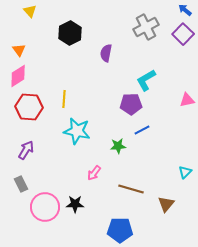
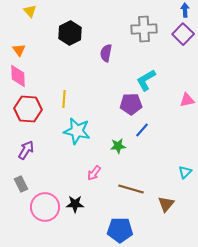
blue arrow: rotated 48 degrees clockwise
gray cross: moved 2 px left, 2 px down; rotated 25 degrees clockwise
pink diamond: rotated 60 degrees counterclockwise
red hexagon: moved 1 px left, 2 px down
blue line: rotated 21 degrees counterclockwise
